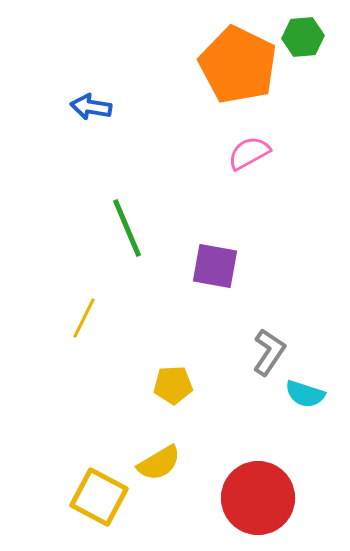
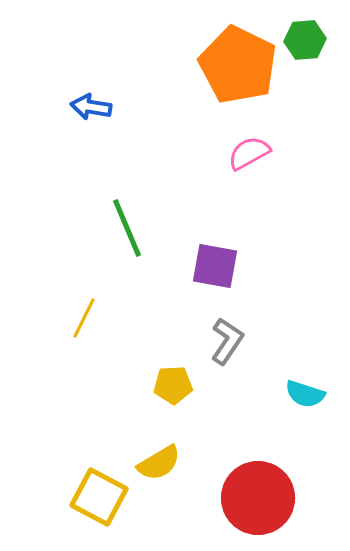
green hexagon: moved 2 px right, 3 px down
gray L-shape: moved 42 px left, 11 px up
